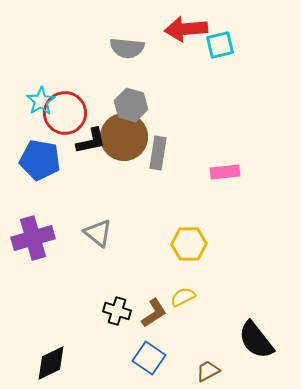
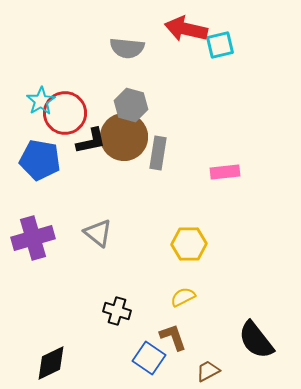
red arrow: rotated 18 degrees clockwise
brown L-shape: moved 19 px right, 24 px down; rotated 76 degrees counterclockwise
